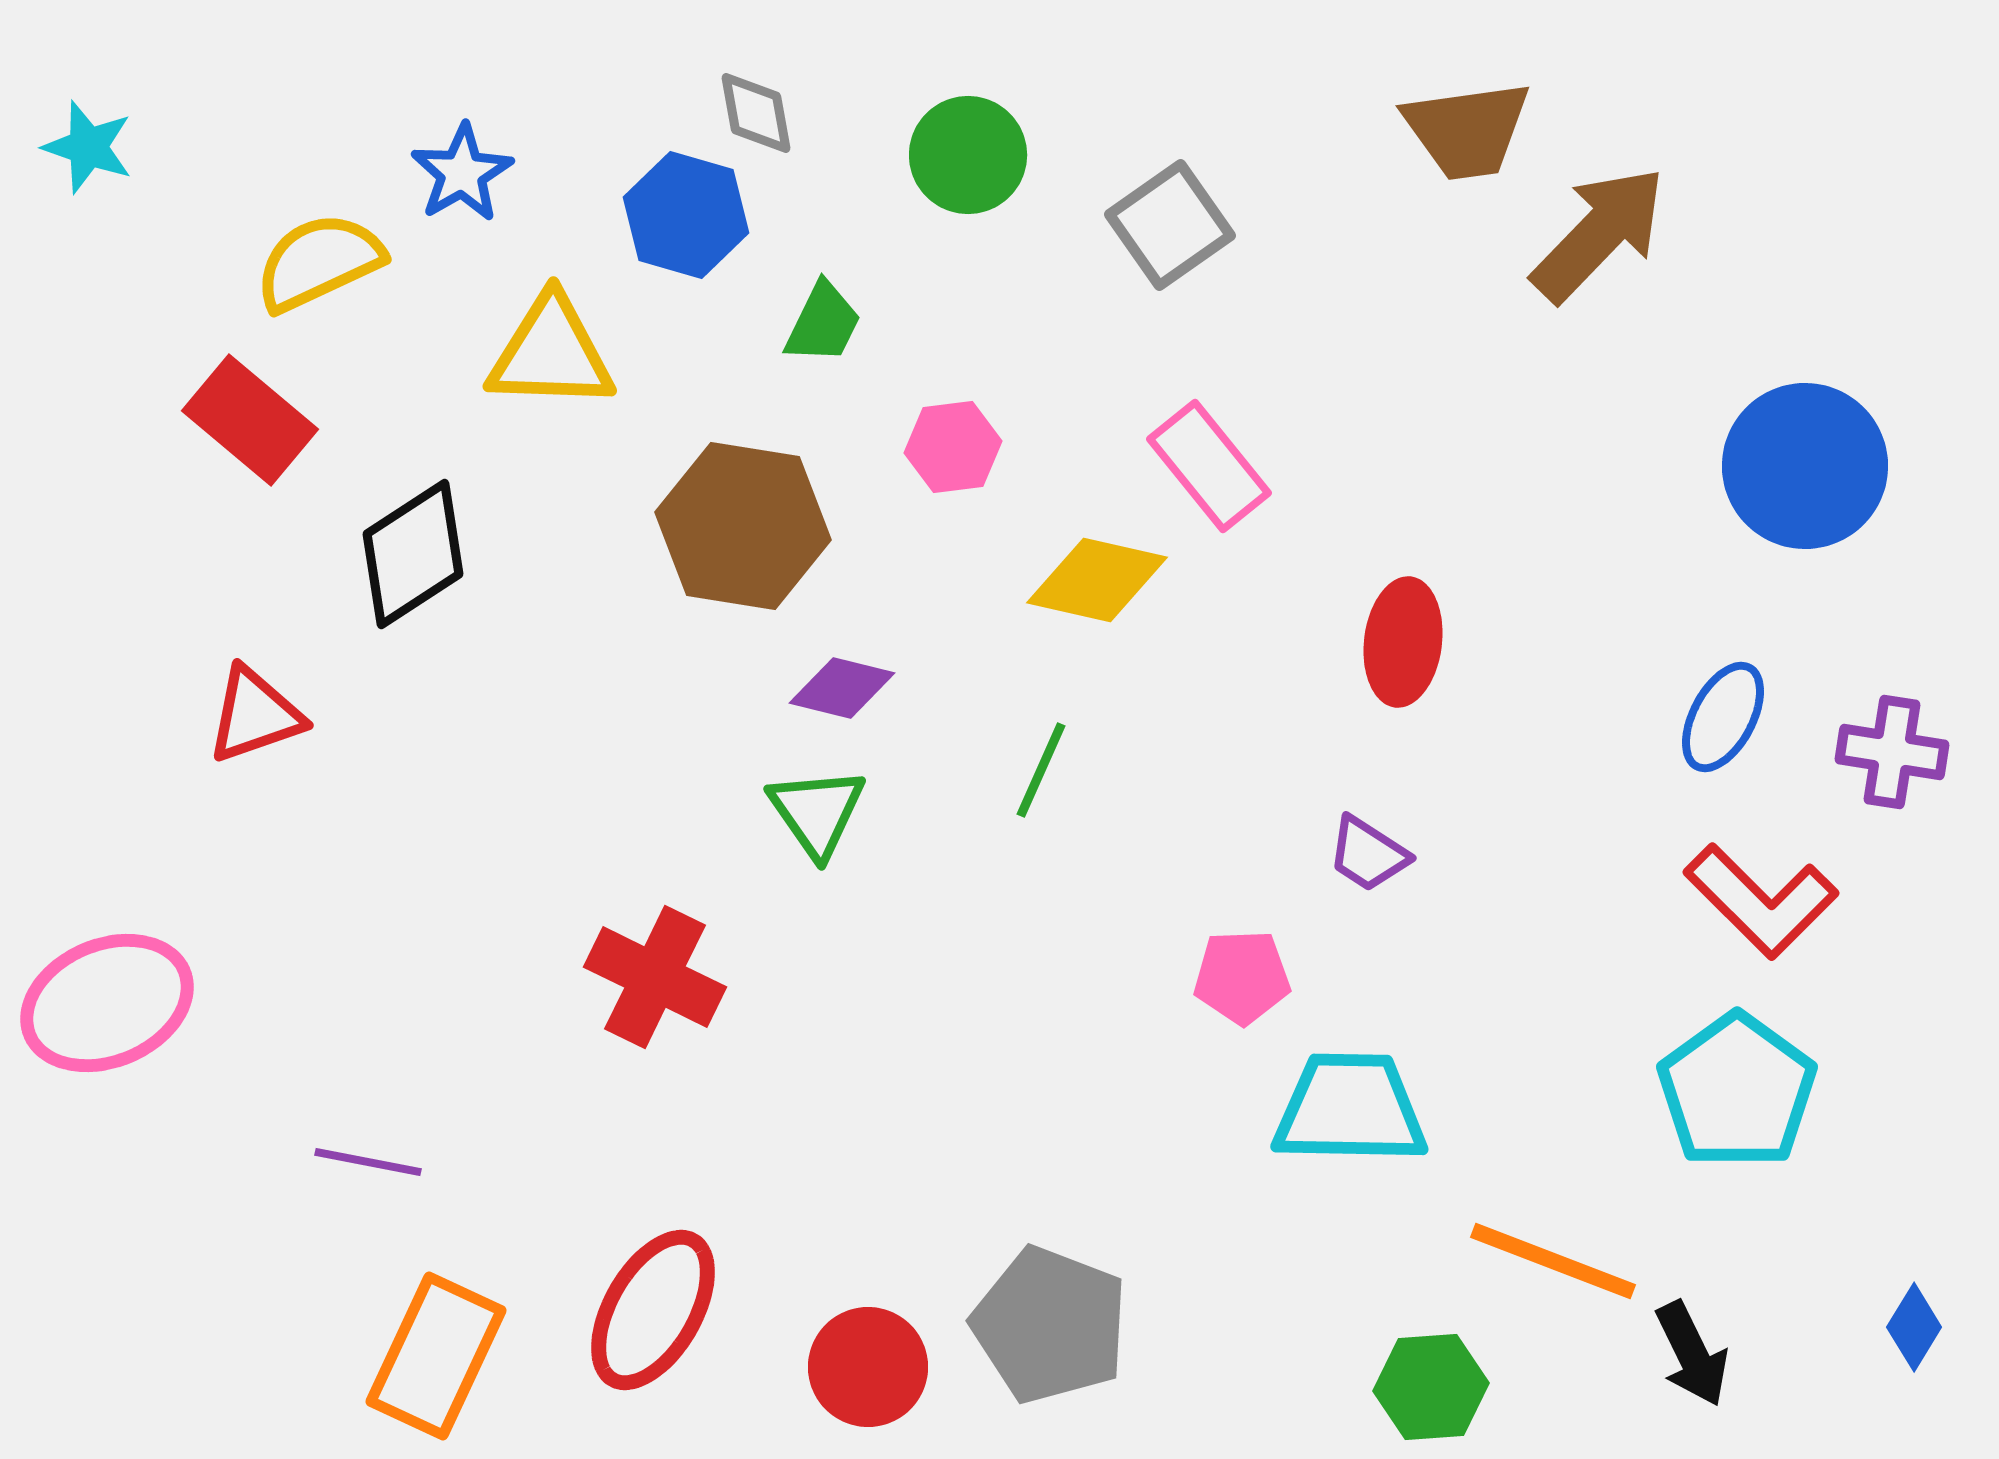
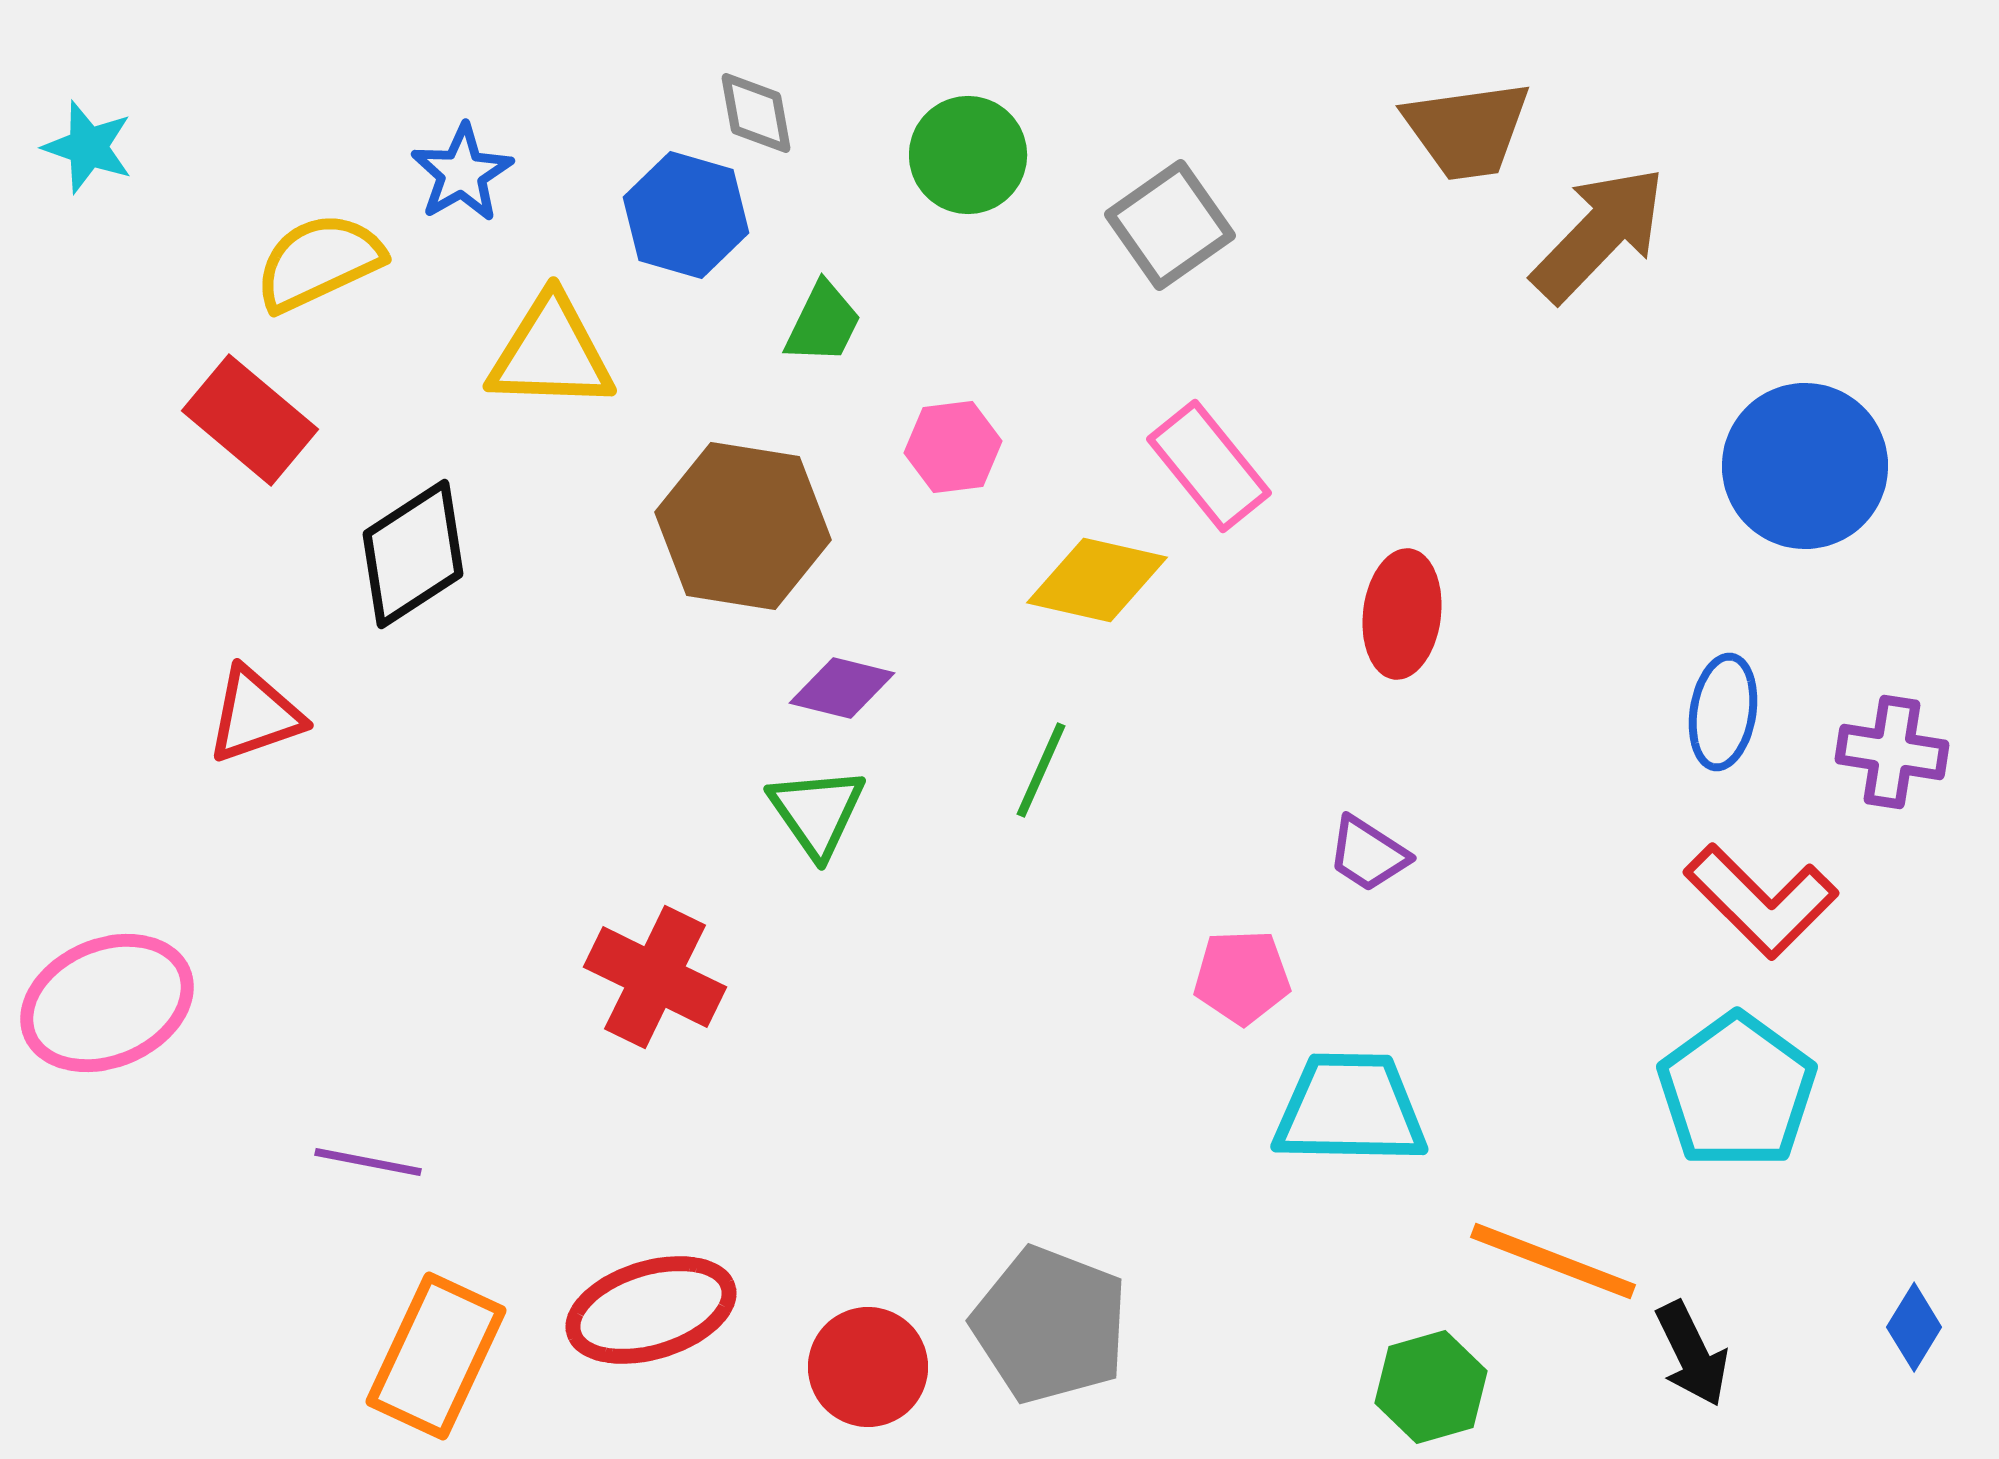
red ellipse at (1403, 642): moved 1 px left, 28 px up
blue ellipse at (1723, 717): moved 5 px up; rotated 19 degrees counterclockwise
red ellipse at (653, 1310): moved 2 px left; rotated 43 degrees clockwise
green hexagon at (1431, 1387): rotated 12 degrees counterclockwise
